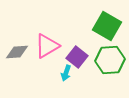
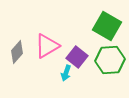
gray diamond: rotated 45 degrees counterclockwise
